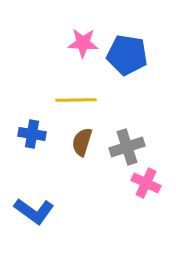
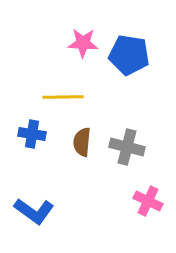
blue pentagon: moved 2 px right
yellow line: moved 13 px left, 3 px up
brown semicircle: rotated 12 degrees counterclockwise
gray cross: rotated 32 degrees clockwise
pink cross: moved 2 px right, 18 px down
